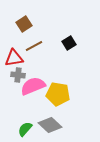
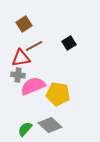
red triangle: moved 7 px right
